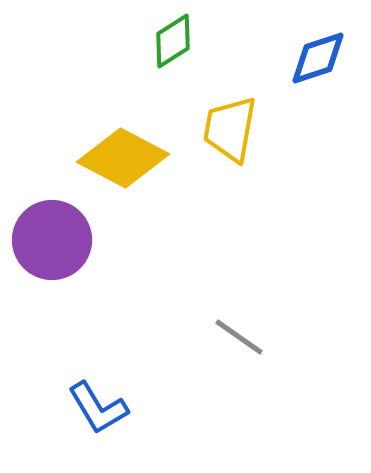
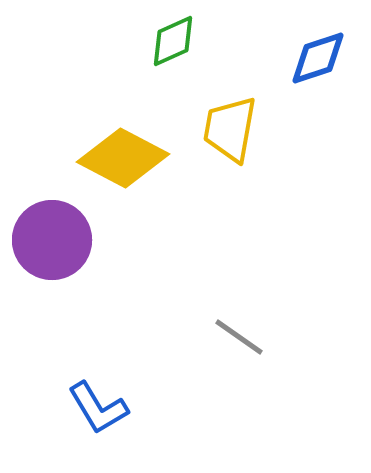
green diamond: rotated 8 degrees clockwise
